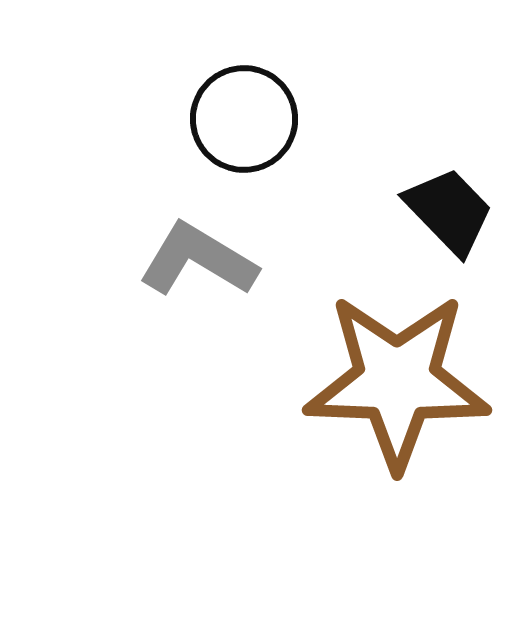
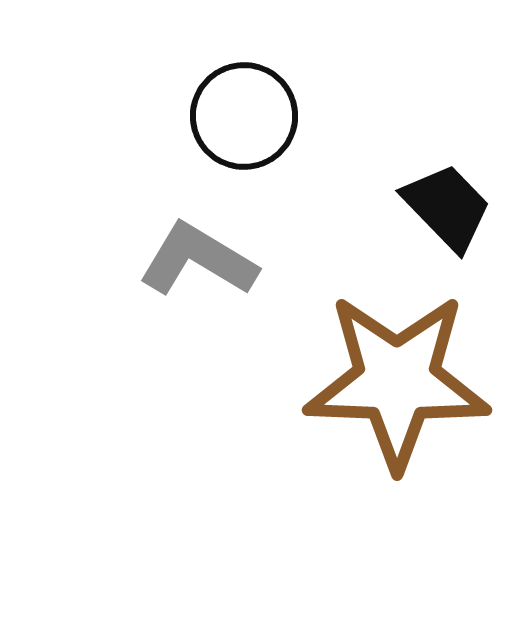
black circle: moved 3 px up
black trapezoid: moved 2 px left, 4 px up
